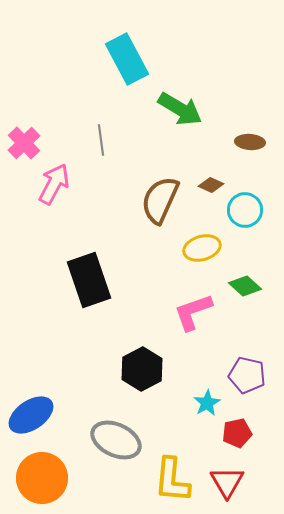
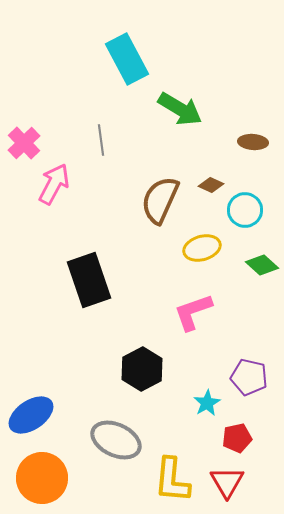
brown ellipse: moved 3 px right
green diamond: moved 17 px right, 21 px up
purple pentagon: moved 2 px right, 2 px down
red pentagon: moved 5 px down
